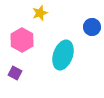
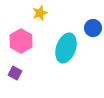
blue circle: moved 1 px right, 1 px down
pink hexagon: moved 1 px left, 1 px down
cyan ellipse: moved 3 px right, 7 px up
